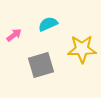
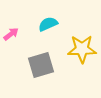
pink arrow: moved 3 px left, 1 px up
